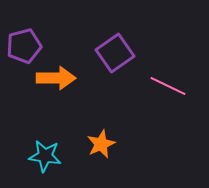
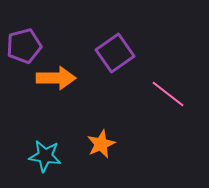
pink line: moved 8 px down; rotated 12 degrees clockwise
